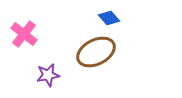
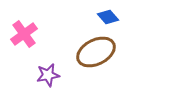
blue diamond: moved 1 px left, 1 px up
pink cross: rotated 16 degrees clockwise
